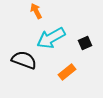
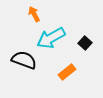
orange arrow: moved 2 px left, 3 px down
black square: rotated 24 degrees counterclockwise
